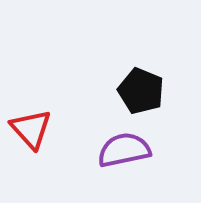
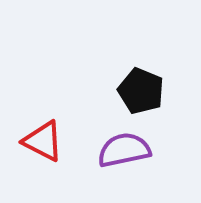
red triangle: moved 12 px right, 12 px down; rotated 21 degrees counterclockwise
